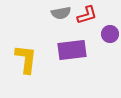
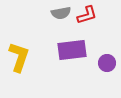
purple circle: moved 3 px left, 29 px down
yellow L-shape: moved 7 px left, 2 px up; rotated 12 degrees clockwise
